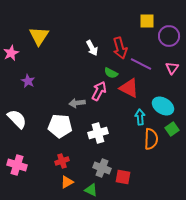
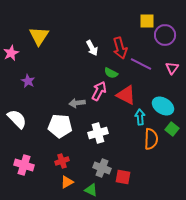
purple circle: moved 4 px left, 1 px up
red triangle: moved 3 px left, 7 px down
green square: rotated 16 degrees counterclockwise
pink cross: moved 7 px right
